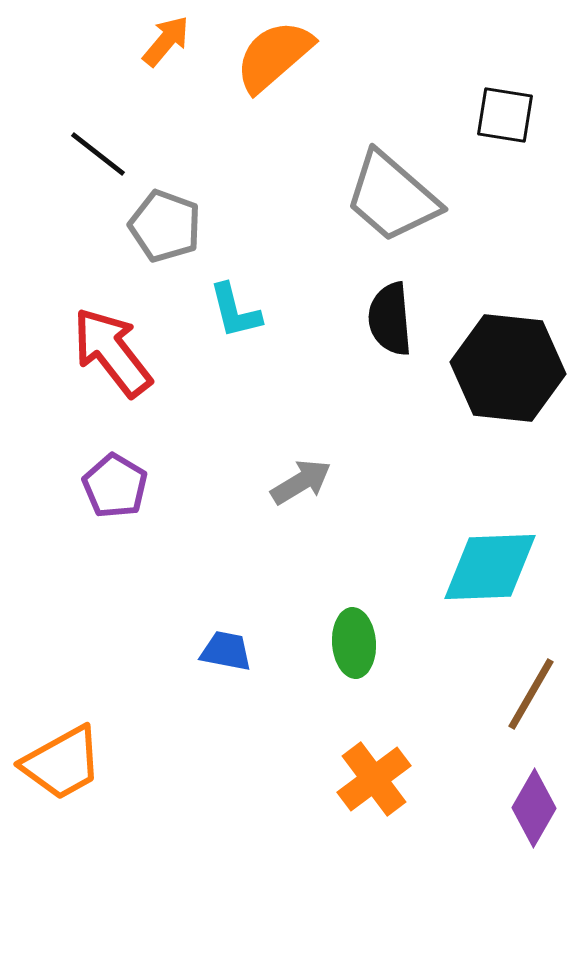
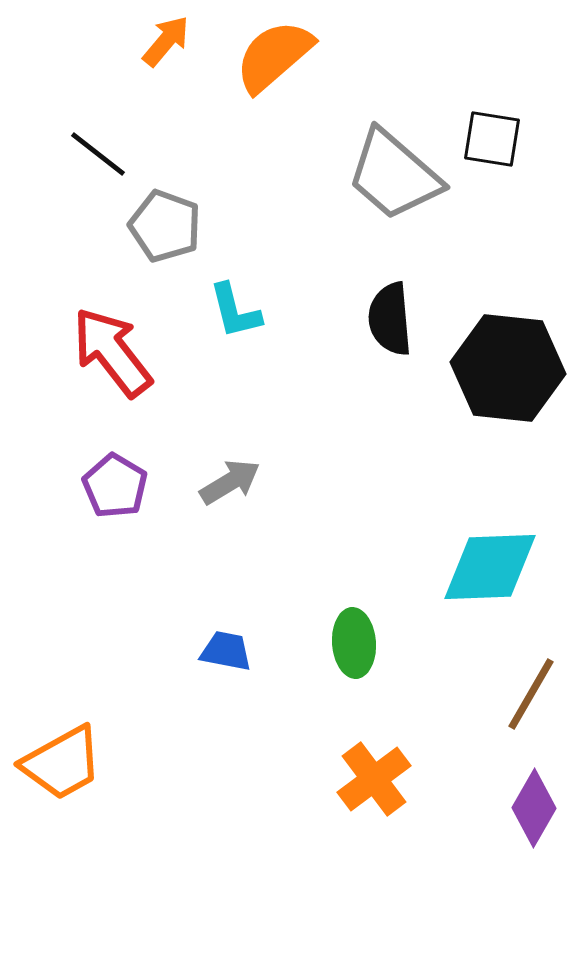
black square: moved 13 px left, 24 px down
gray trapezoid: moved 2 px right, 22 px up
gray arrow: moved 71 px left
